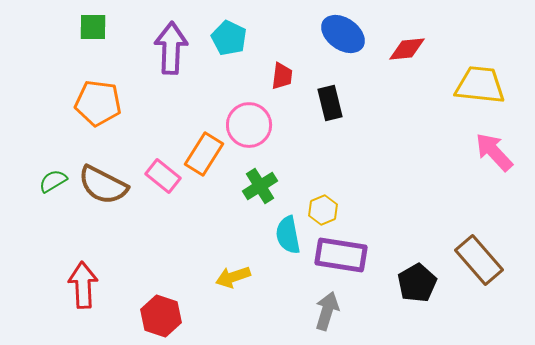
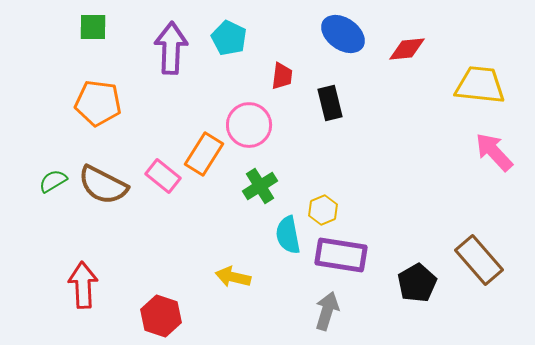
yellow arrow: rotated 32 degrees clockwise
